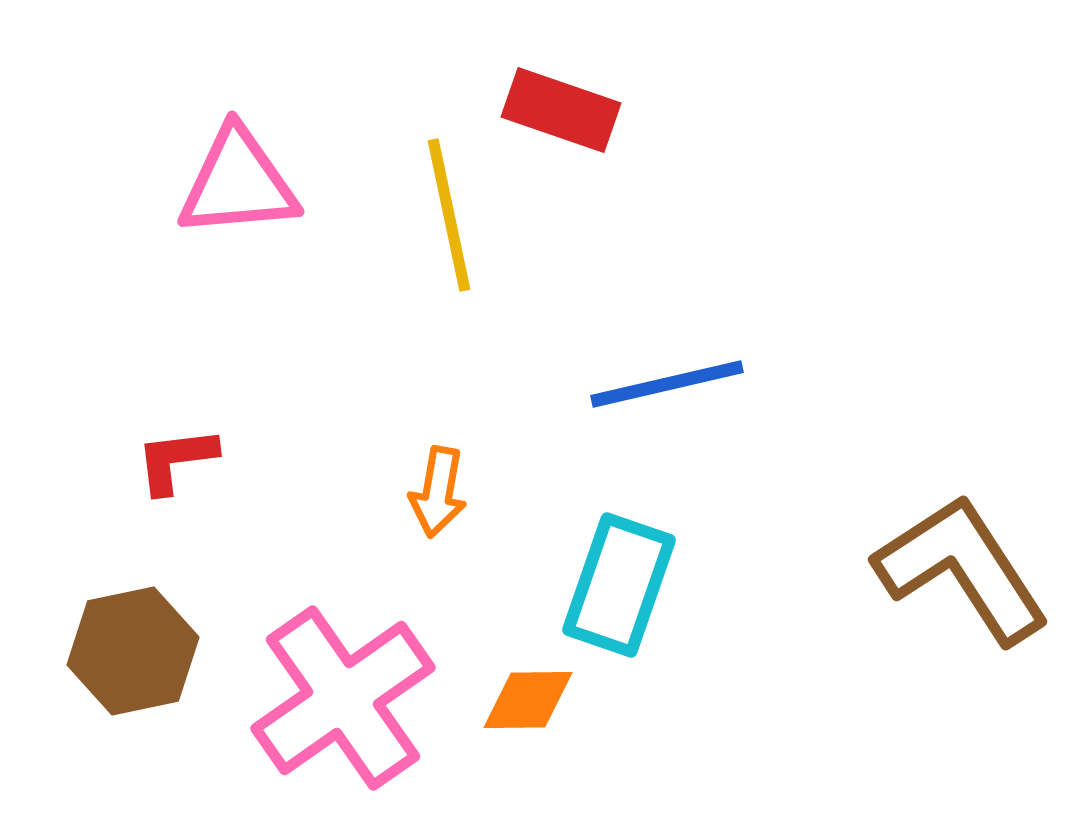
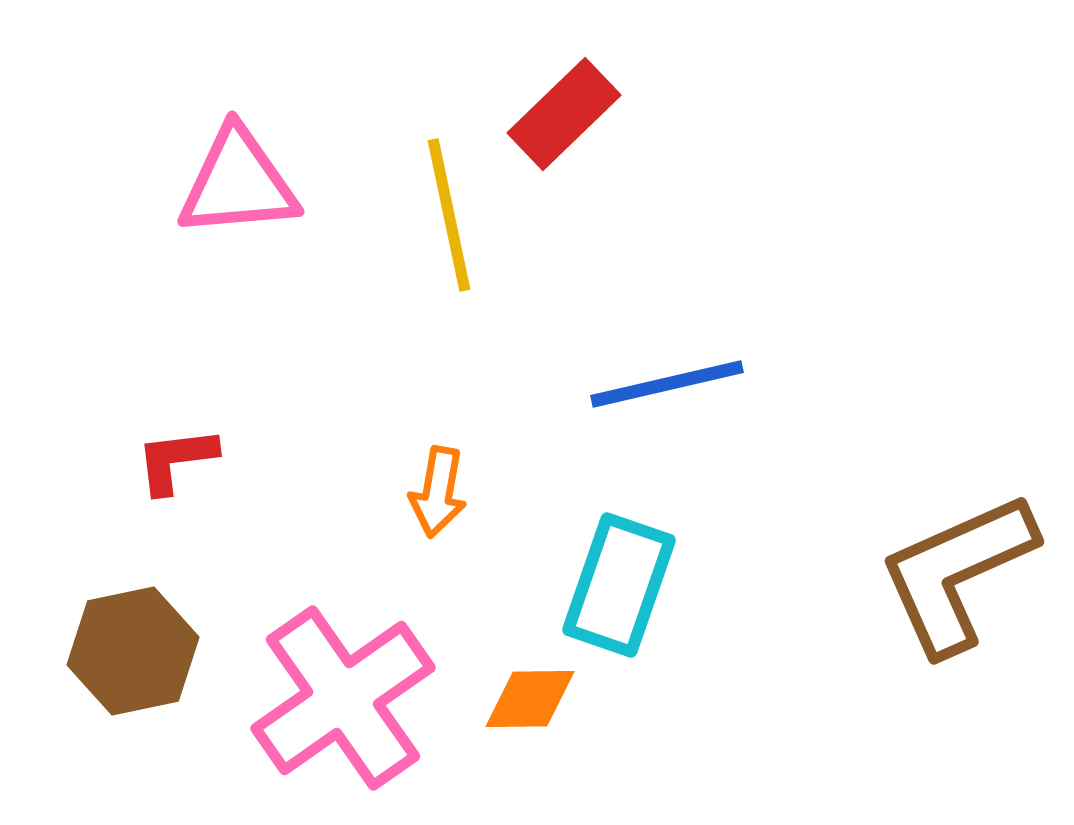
red rectangle: moved 3 px right, 4 px down; rotated 63 degrees counterclockwise
brown L-shape: moved 5 px left, 4 px down; rotated 81 degrees counterclockwise
orange diamond: moved 2 px right, 1 px up
